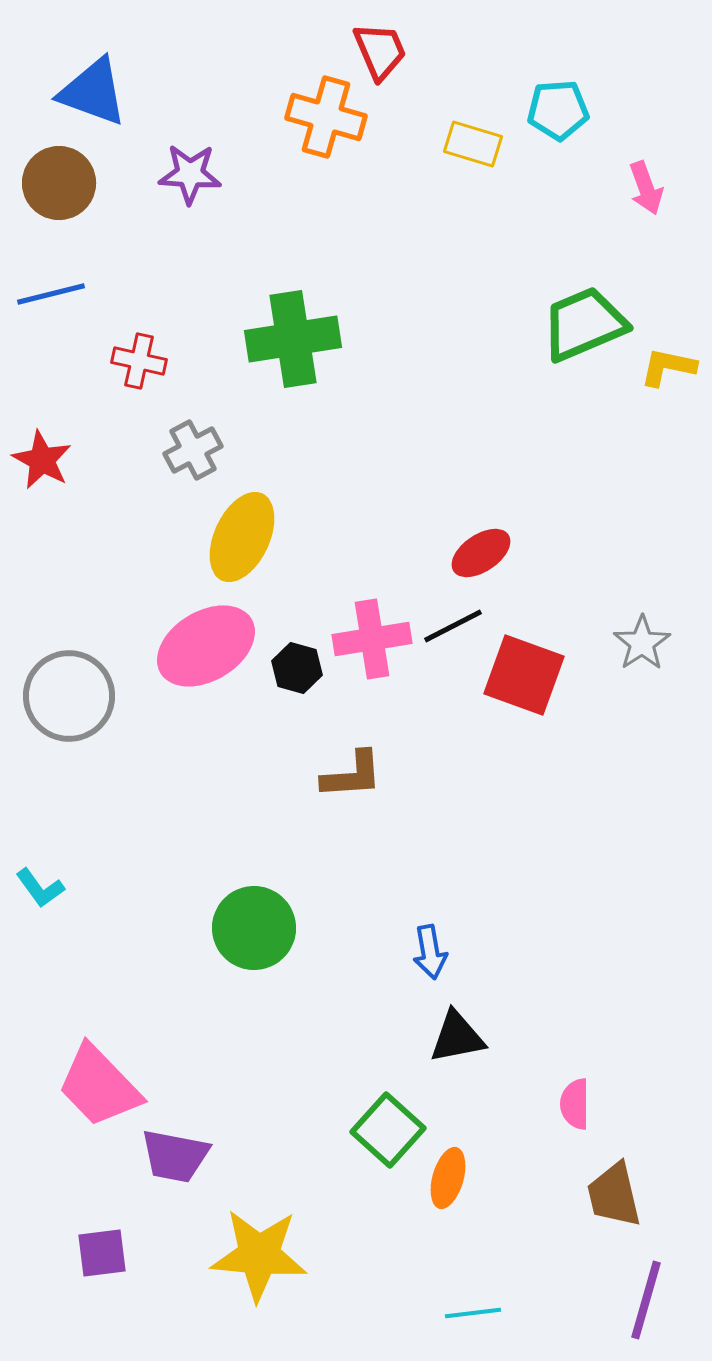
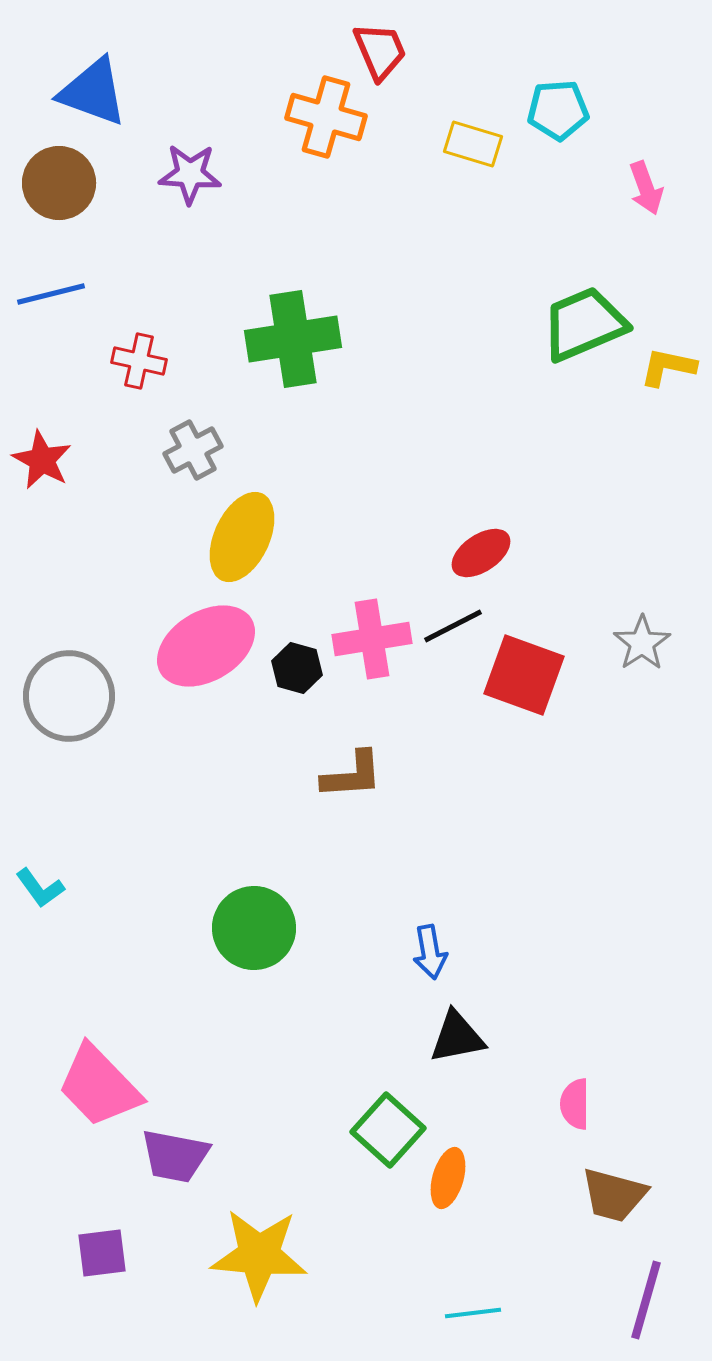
brown trapezoid: rotated 62 degrees counterclockwise
